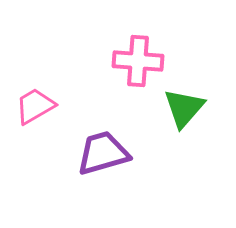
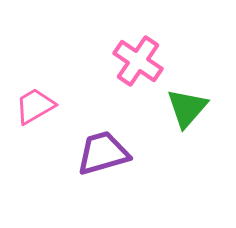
pink cross: rotated 30 degrees clockwise
green triangle: moved 3 px right
